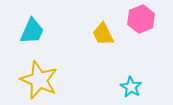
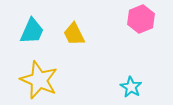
yellow trapezoid: moved 29 px left
